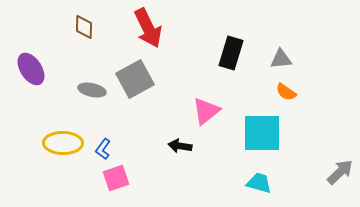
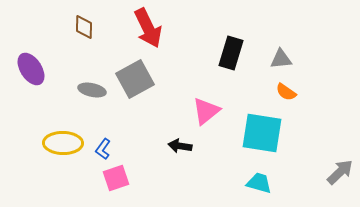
cyan square: rotated 9 degrees clockwise
